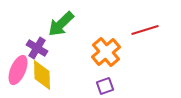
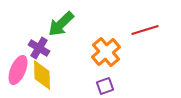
purple cross: moved 2 px right
